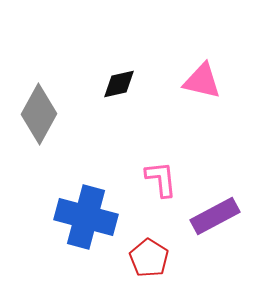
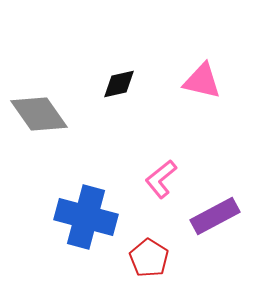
gray diamond: rotated 64 degrees counterclockwise
pink L-shape: rotated 123 degrees counterclockwise
